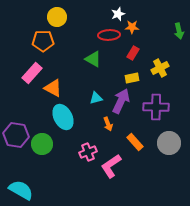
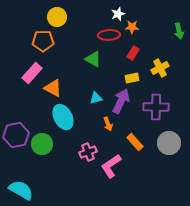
purple hexagon: rotated 20 degrees counterclockwise
